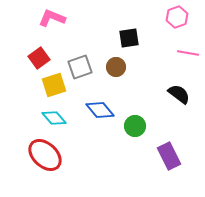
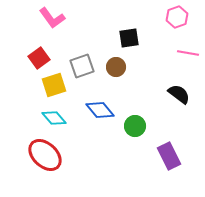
pink L-shape: rotated 148 degrees counterclockwise
gray square: moved 2 px right, 1 px up
